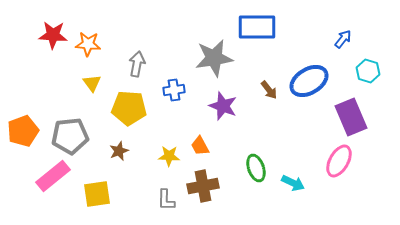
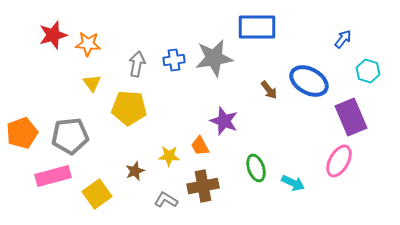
red star: rotated 20 degrees counterclockwise
blue ellipse: rotated 60 degrees clockwise
blue cross: moved 30 px up
purple star: moved 1 px right, 15 px down
orange pentagon: moved 1 px left, 2 px down
brown star: moved 16 px right, 20 px down
pink rectangle: rotated 24 degrees clockwise
yellow square: rotated 28 degrees counterclockwise
gray L-shape: rotated 120 degrees clockwise
